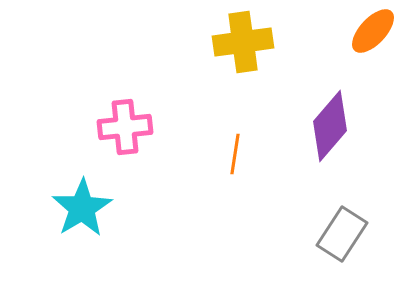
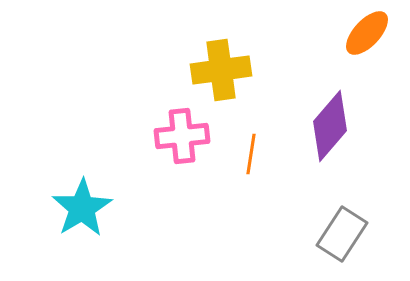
orange ellipse: moved 6 px left, 2 px down
yellow cross: moved 22 px left, 28 px down
pink cross: moved 57 px right, 9 px down
orange line: moved 16 px right
